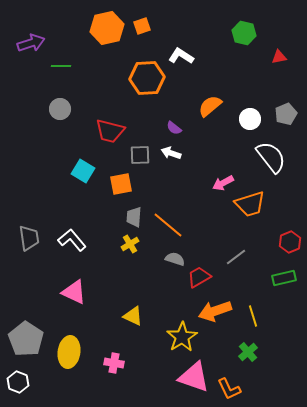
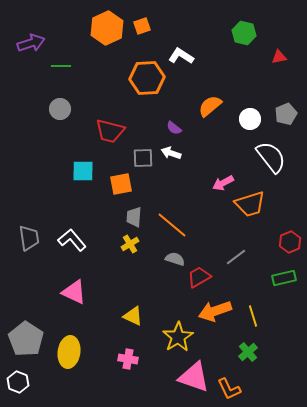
orange hexagon at (107, 28): rotated 12 degrees counterclockwise
gray square at (140, 155): moved 3 px right, 3 px down
cyan square at (83, 171): rotated 30 degrees counterclockwise
orange line at (168, 225): moved 4 px right
yellow star at (182, 337): moved 4 px left
pink cross at (114, 363): moved 14 px right, 4 px up
